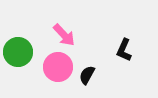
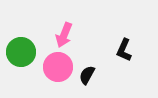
pink arrow: rotated 65 degrees clockwise
green circle: moved 3 px right
